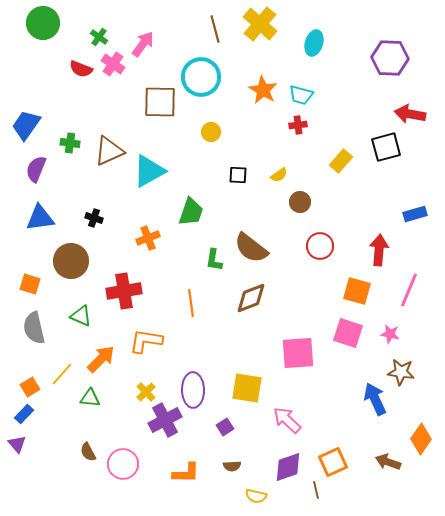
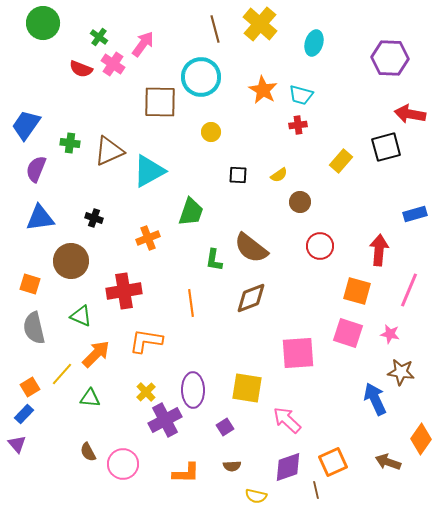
orange arrow at (101, 359): moved 5 px left, 5 px up
